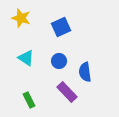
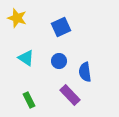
yellow star: moved 4 px left
purple rectangle: moved 3 px right, 3 px down
